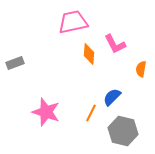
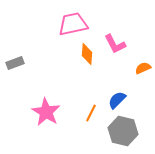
pink trapezoid: moved 2 px down
orange diamond: moved 2 px left
orange semicircle: moved 2 px right, 1 px up; rotated 56 degrees clockwise
blue semicircle: moved 5 px right, 3 px down
pink star: rotated 12 degrees clockwise
